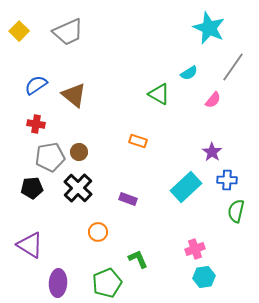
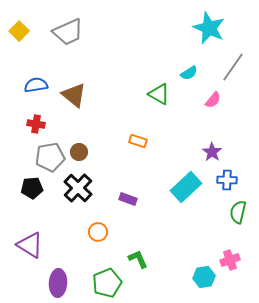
blue semicircle: rotated 25 degrees clockwise
green semicircle: moved 2 px right, 1 px down
pink cross: moved 35 px right, 11 px down
